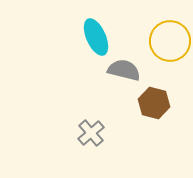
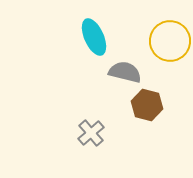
cyan ellipse: moved 2 px left
gray semicircle: moved 1 px right, 2 px down
brown hexagon: moved 7 px left, 2 px down
